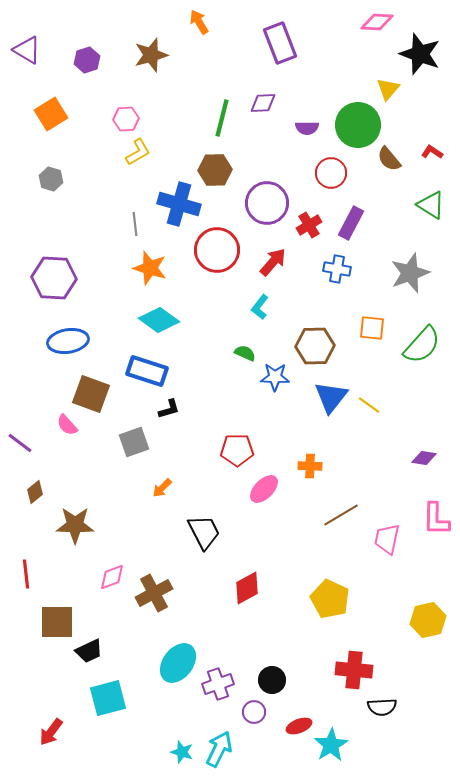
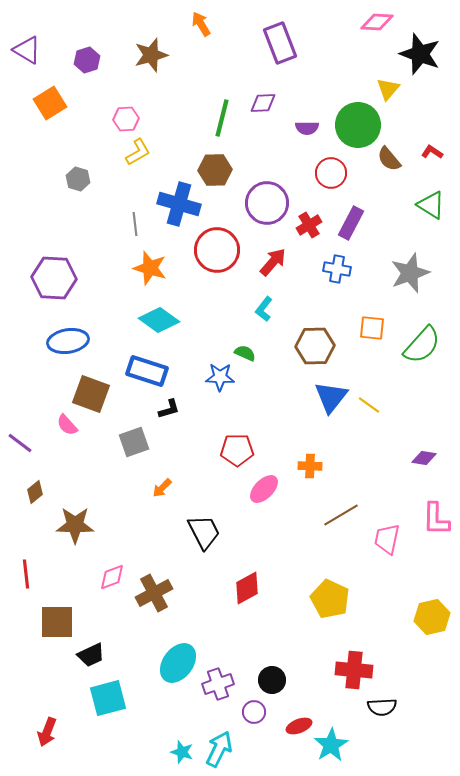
orange arrow at (199, 22): moved 2 px right, 2 px down
orange square at (51, 114): moved 1 px left, 11 px up
gray hexagon at (51, 179): moved 27 px right
cyan L-shape at (260, 307): moved 4 px right, 2 px down
blue star at (275, 377): moved 55 px left
yellow hexagon at (428, 620): moved 4 px right, 3 px up
black trapezoid at (89, 651): moved 2 px right, 4 px down
red arrow at (51, 732): moved 4 px left; rotated 16 degrees counterclockwise
